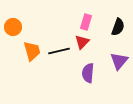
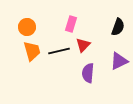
pink rectangle: moved 15 px left, 2 px down
orange circle: moved 14 px right
red triangle: moved 1 px right, 3 px down
purple triangle: rotated 24 degrees clockwise
